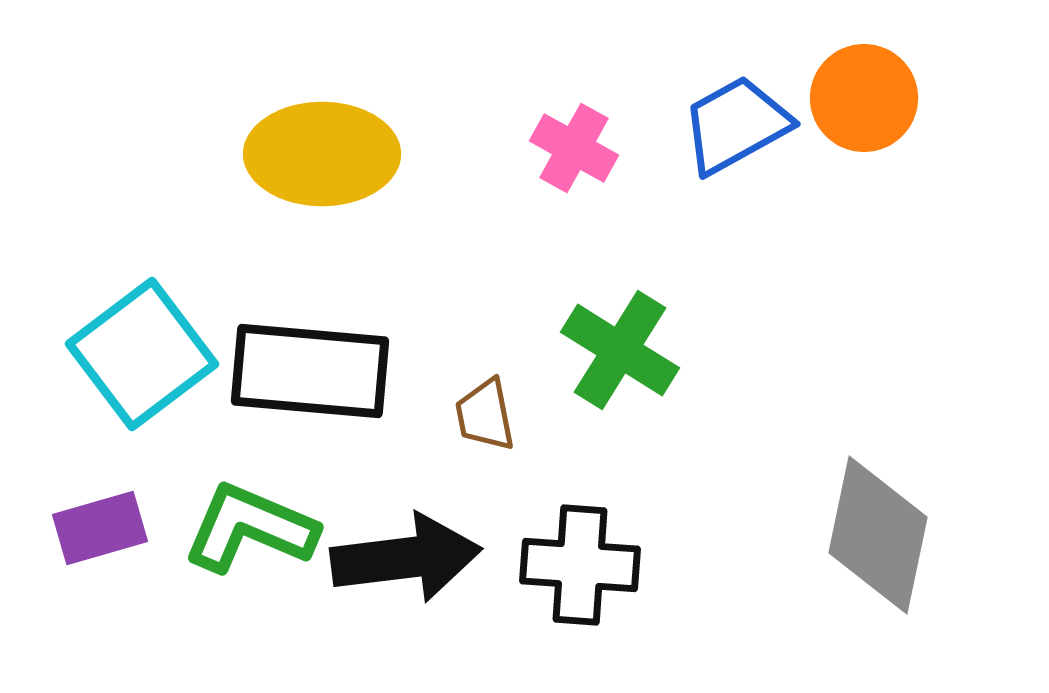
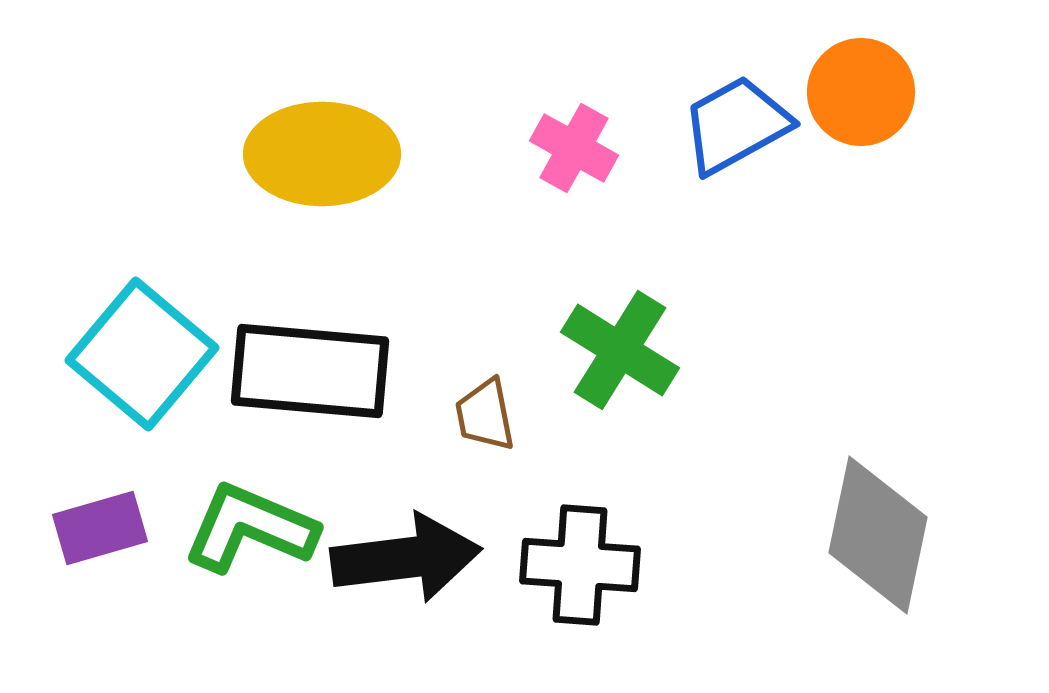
orange circle: moved 3 px left, 6 px up
cyan square: rotated 13 degrees counterclockwise
